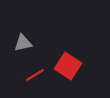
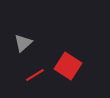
gray triangle: rotated 30 degrees counterclockwise
